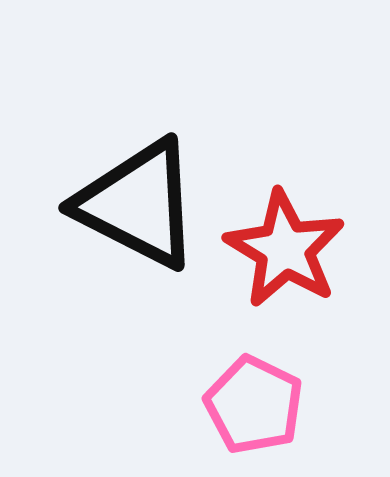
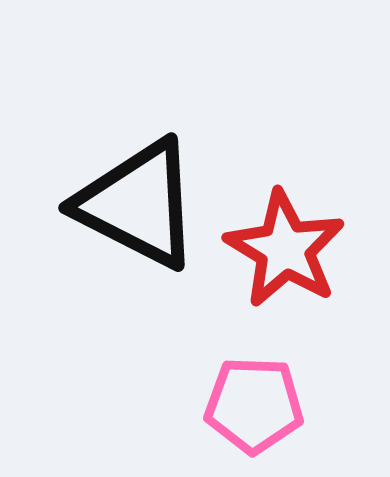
pink pentagon: rotated 24 degrees counterclockwise
